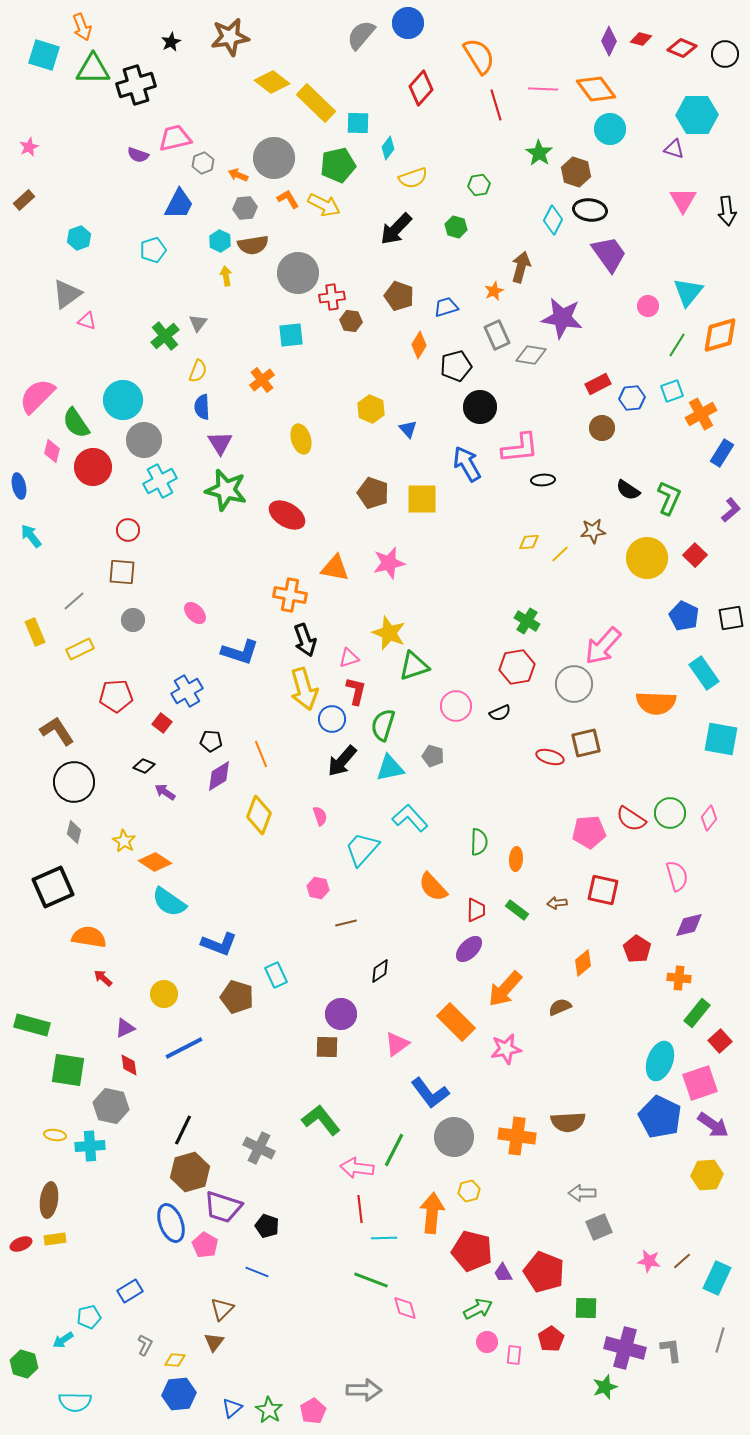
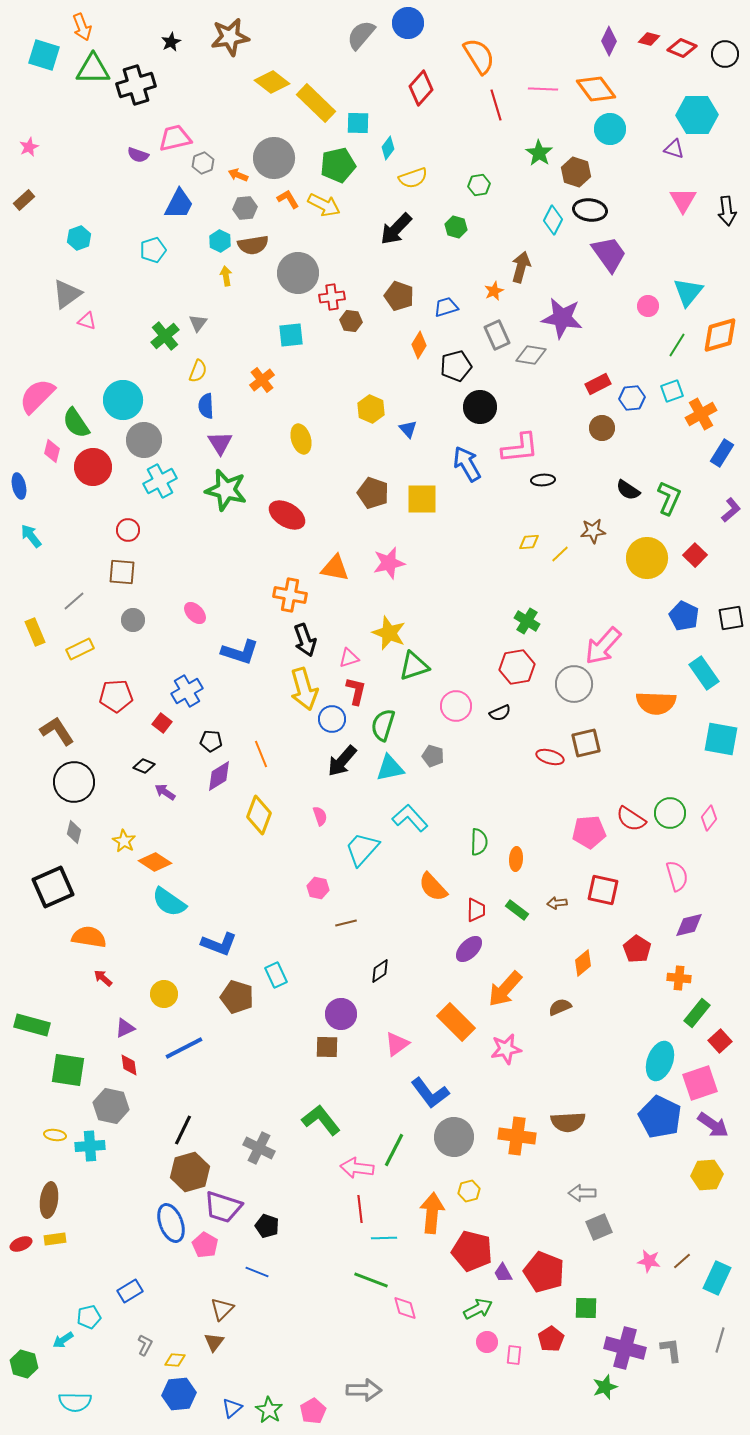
red diamond at (641, 39): moved 8 px right
blue semicircle at (202, 407): moved 4 px right, 1 px up
